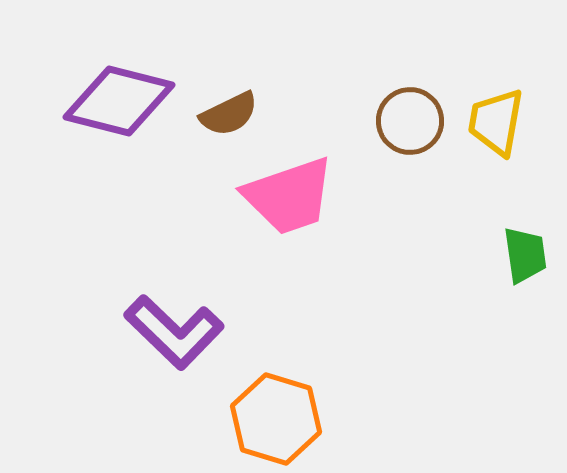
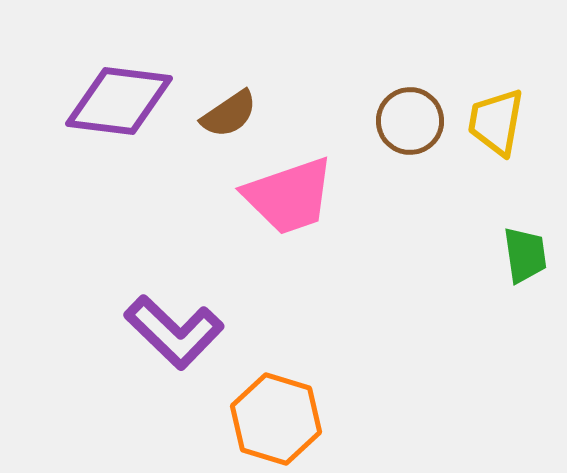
purple diamond: rotated 7 degrees counterclockwise
brown semicircle: rotated 8 degrees counterclockwise
